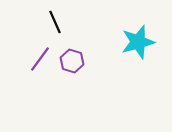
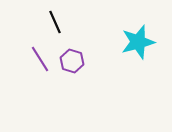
purple line: rotated 68 degrees counterclockwise
